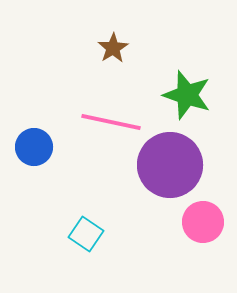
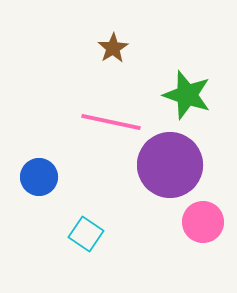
blue circle: moved 5 px right, 30 px down
